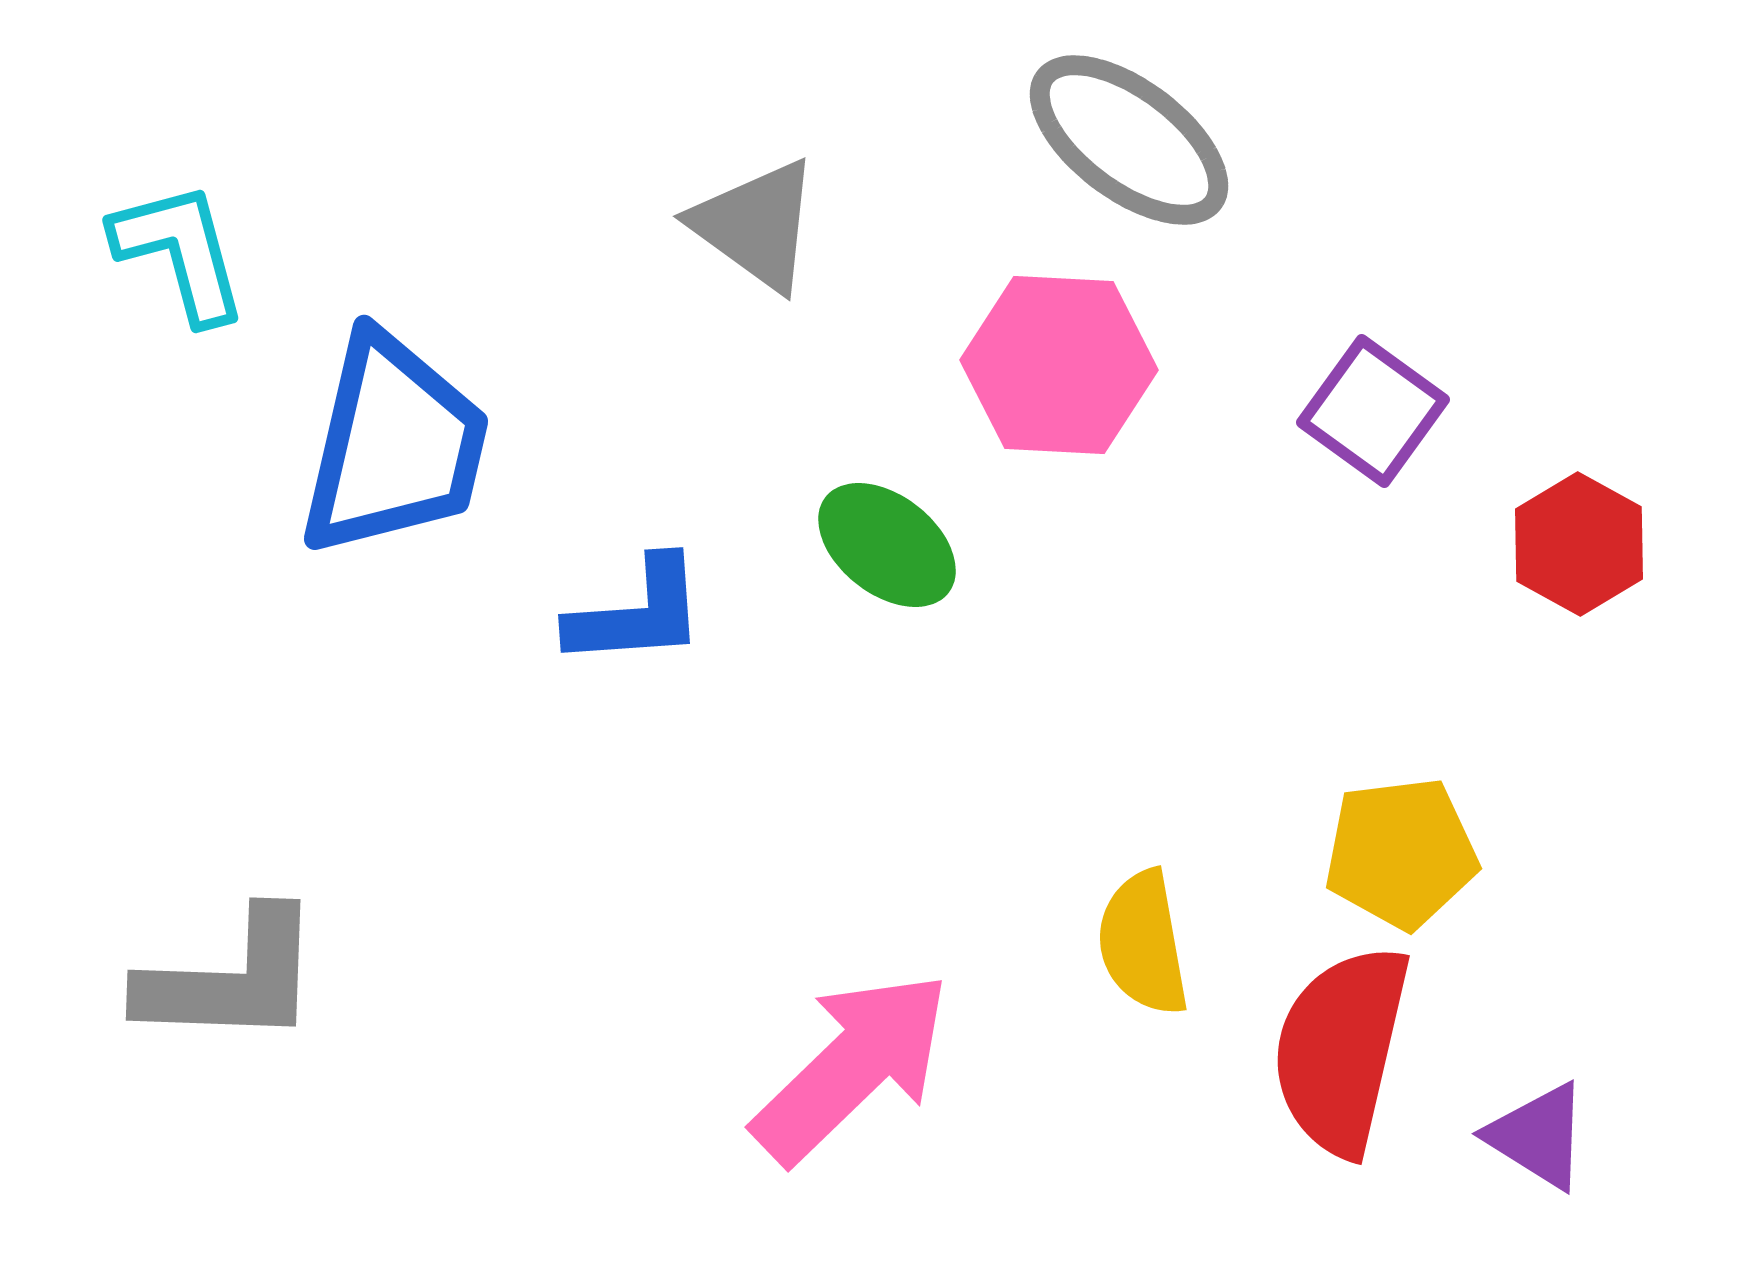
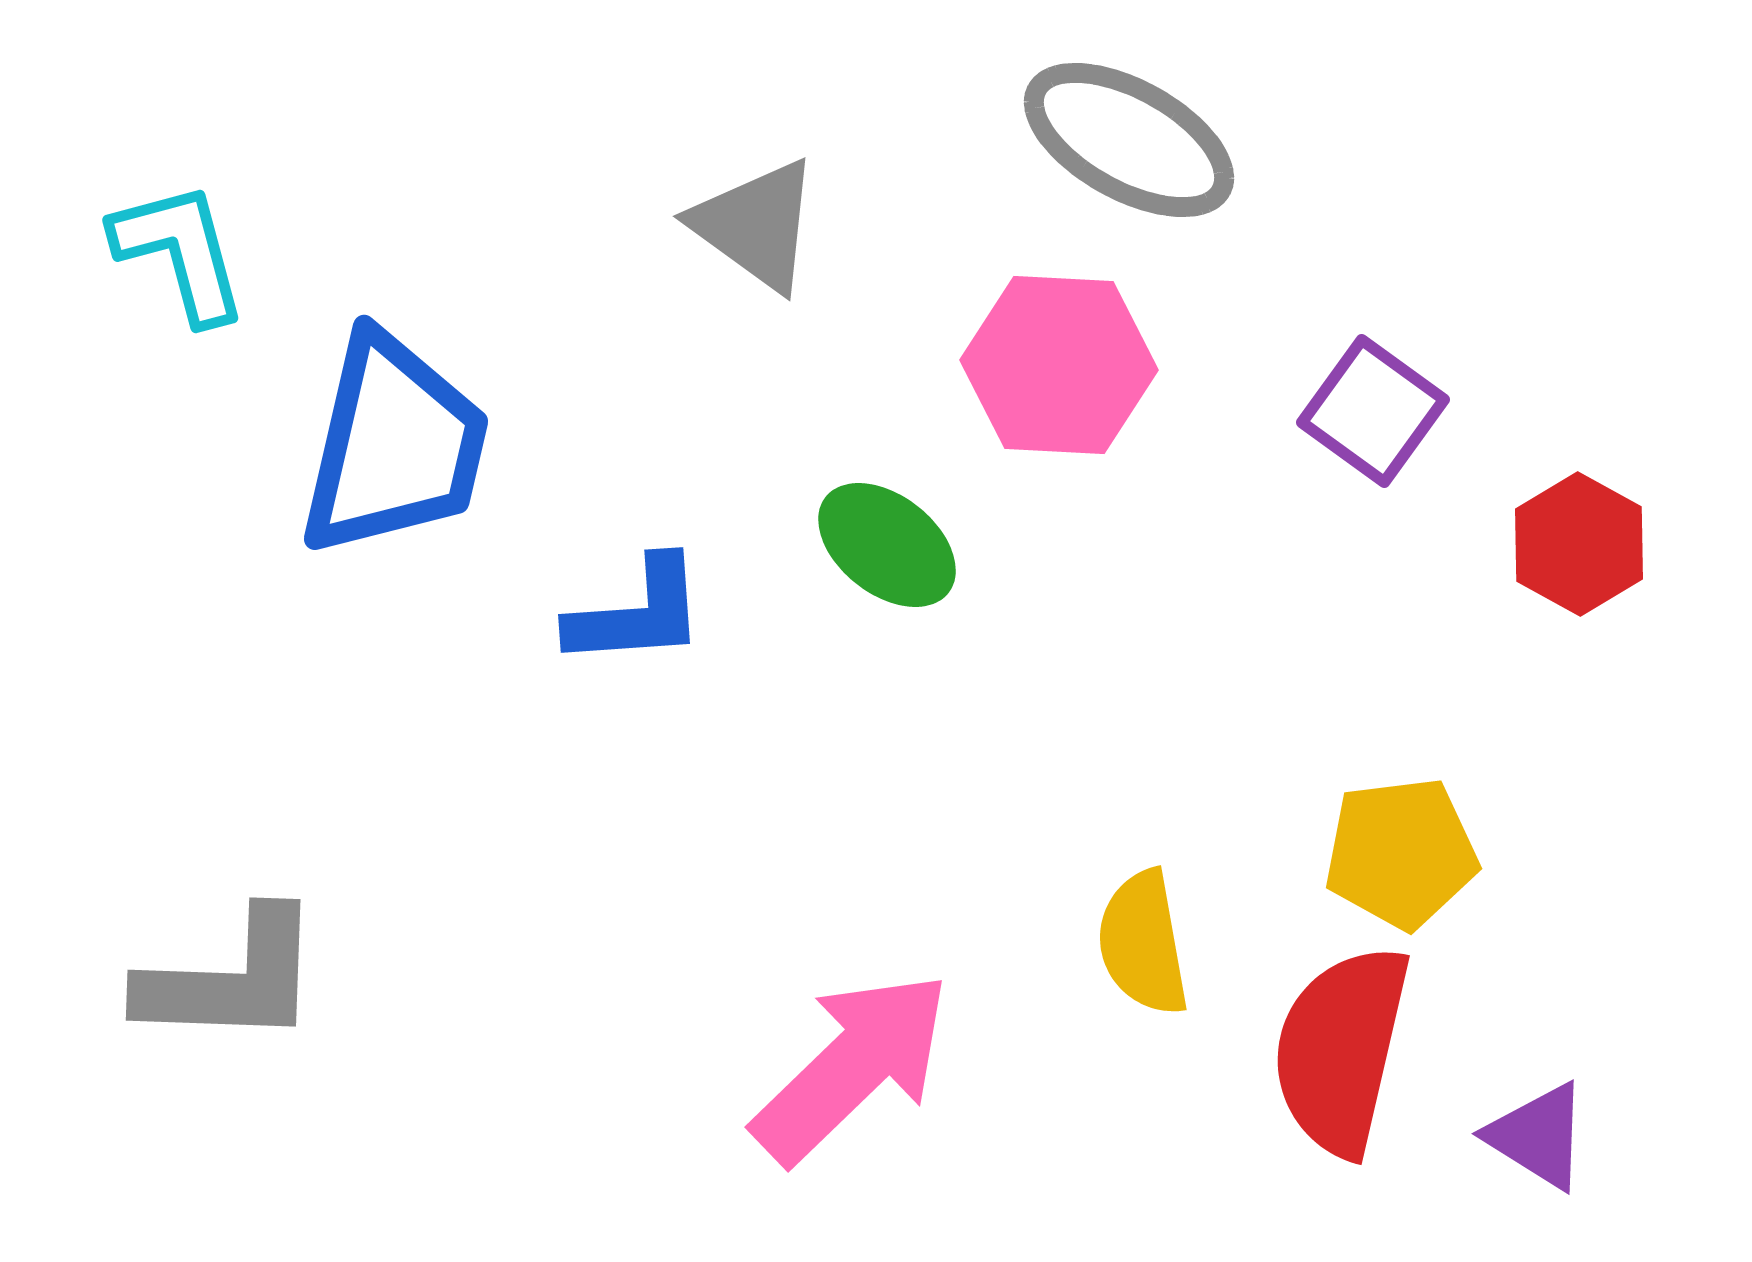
gray ellipse: rotated 8 degrees counterclockwise
